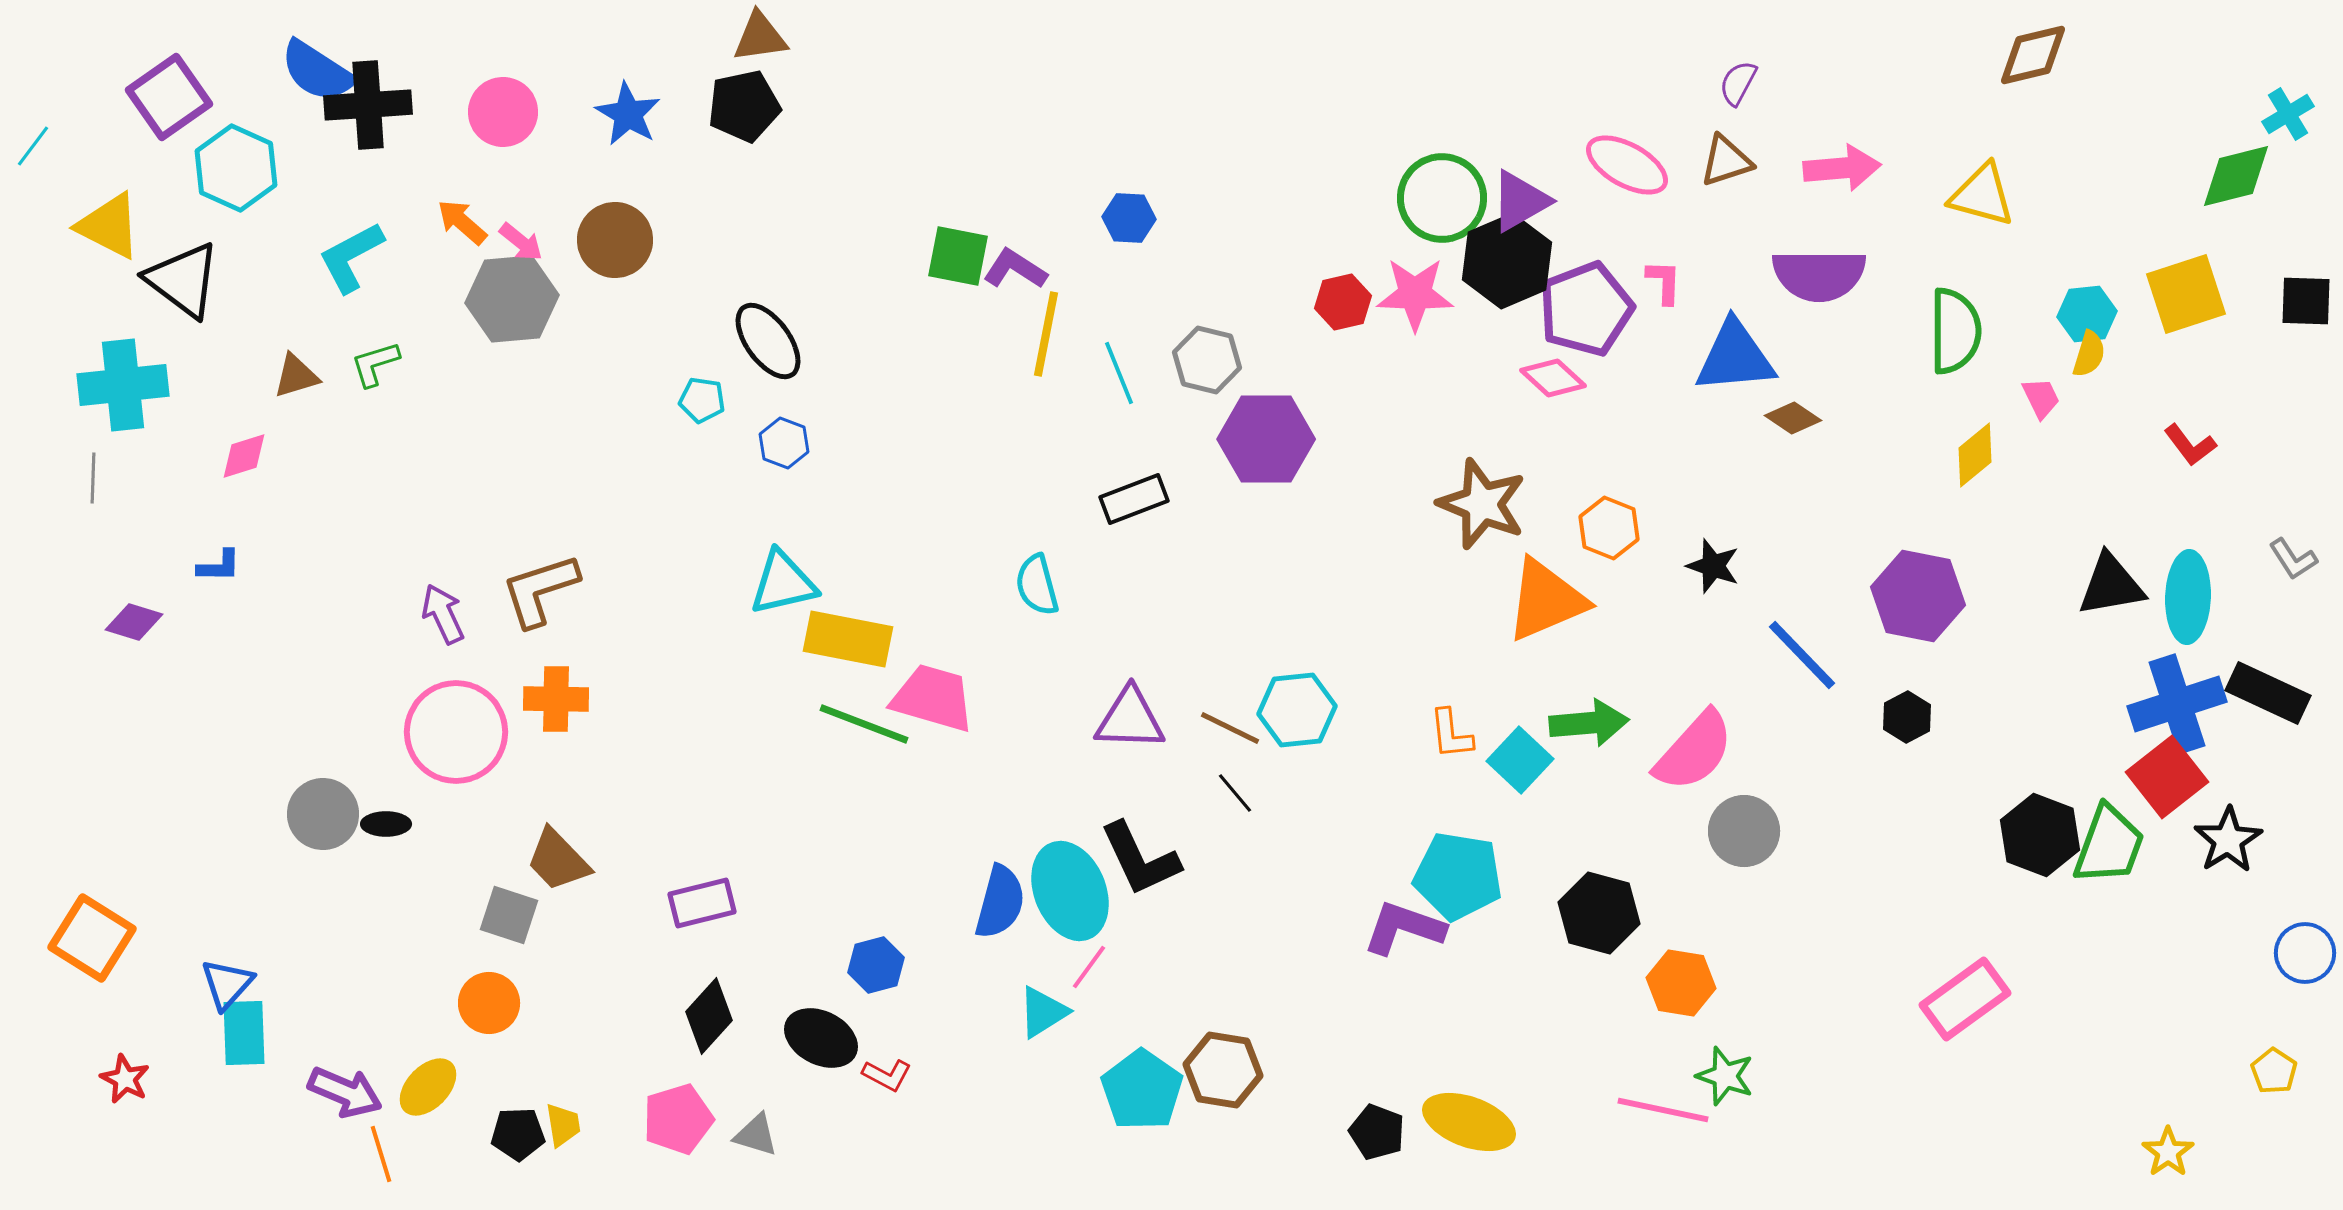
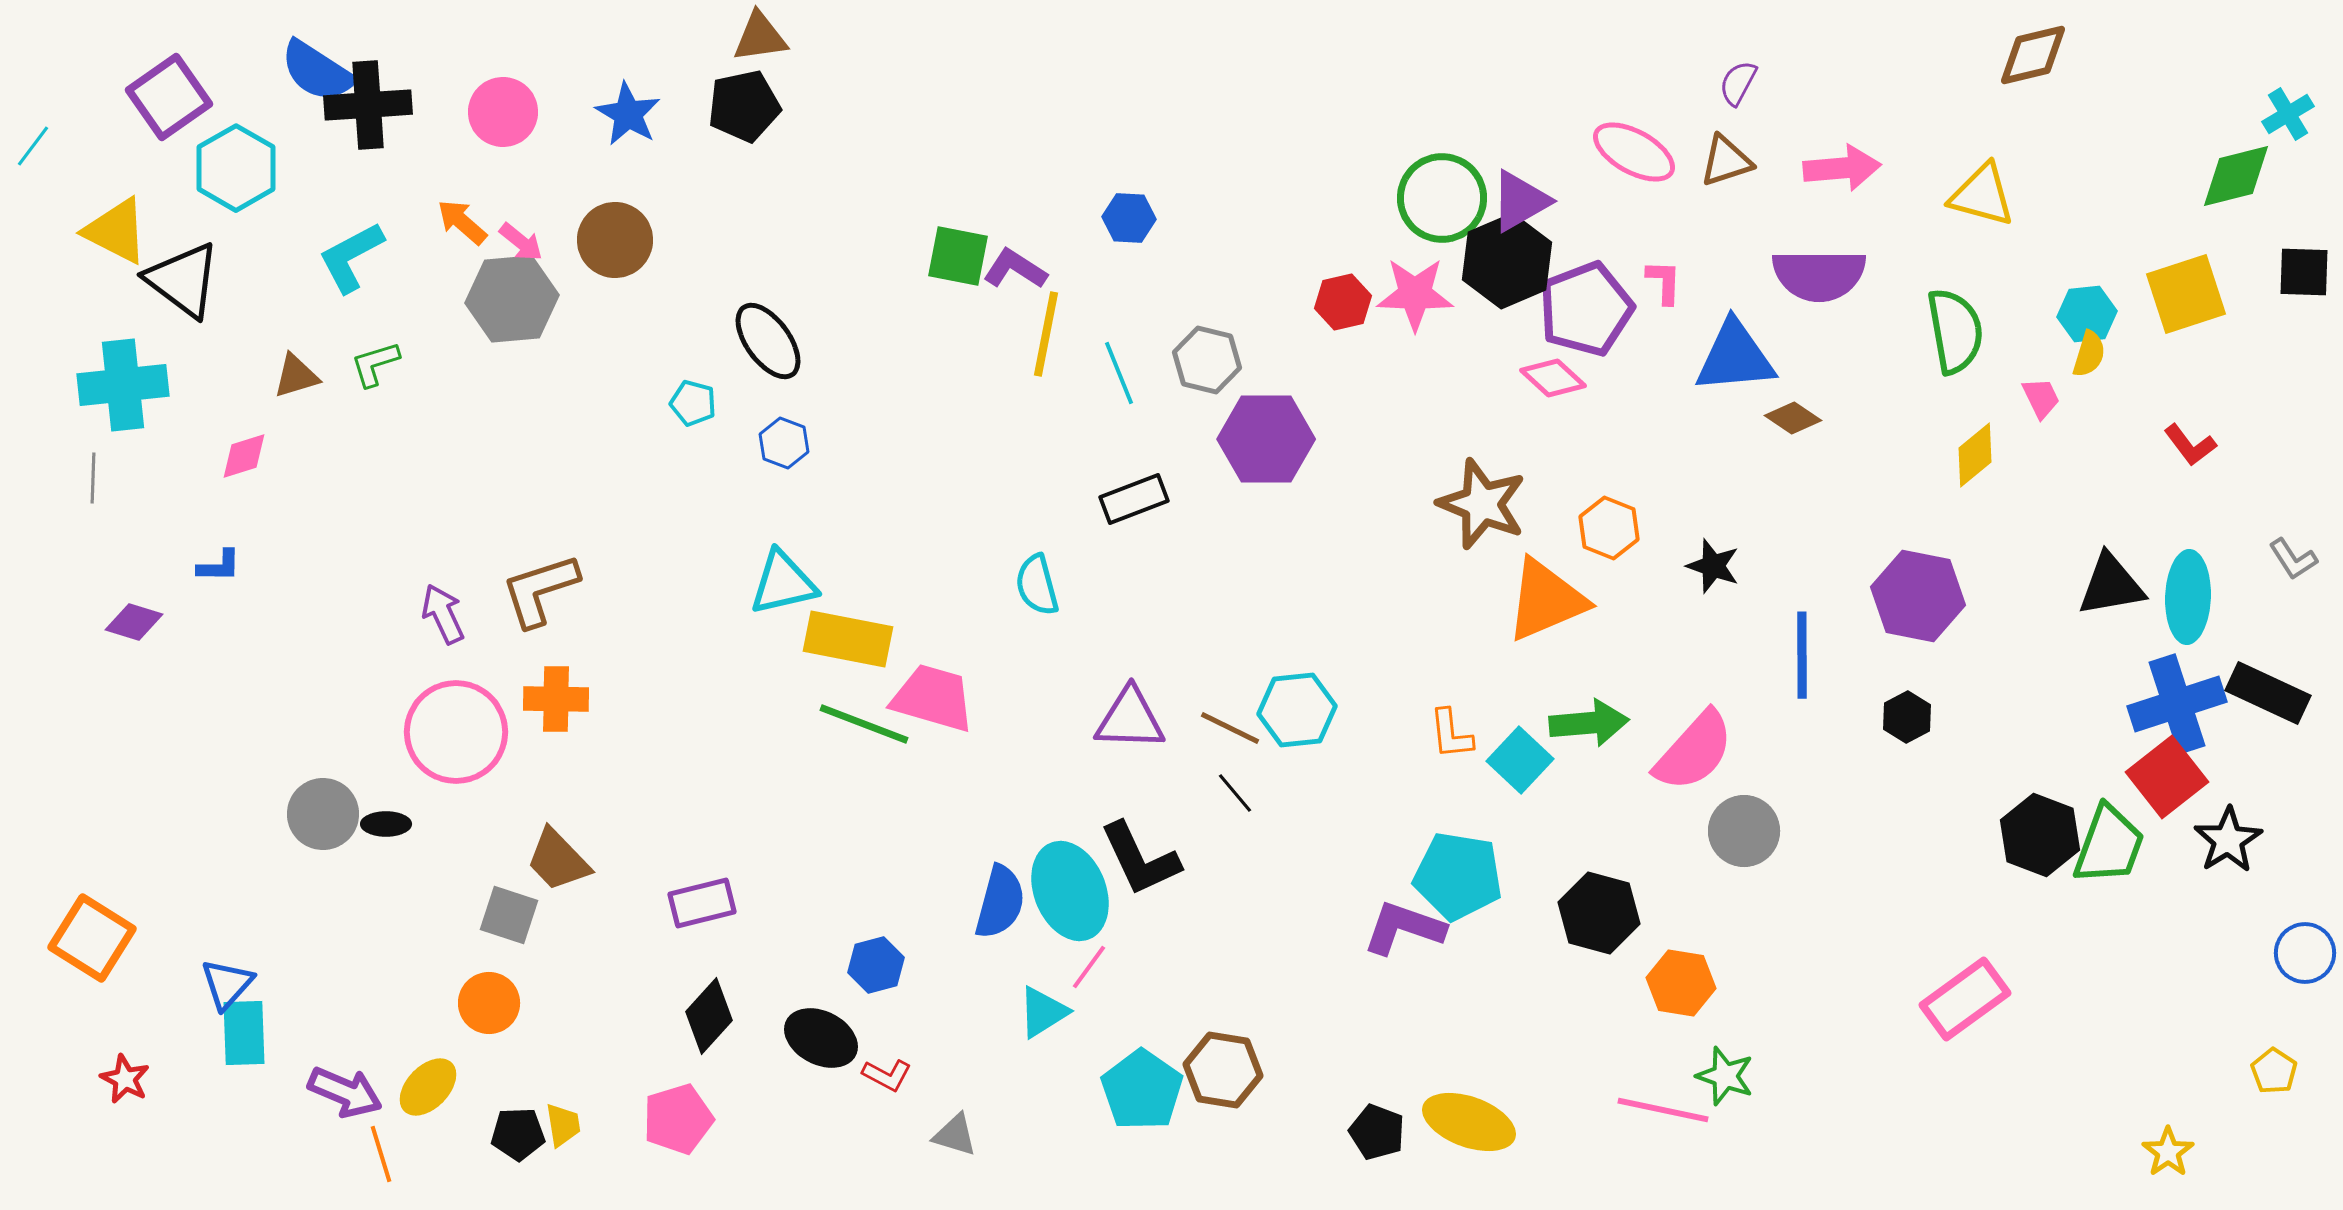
pink ellipse at (1627, 165): moved 7 px right, 13 px up
cyan hexagon at (236, 168): rotated 6 degrees clockwise
yellow triangle at (109, 226): moved 7 px right, 5 px down
black square at (2306, 301): moved 2 px left, 29 px up
green semicircle at (1955, 331): rotated 10 degrees counterclockwise
cyan pentagon at (702, 400): moved 9 px left, 3 px down; rotated 6 degrees clockwise
blue line at (1802, 655): rotated 44 degrees clockwise
gray triangle at (756, 1135): moved 199 px right
